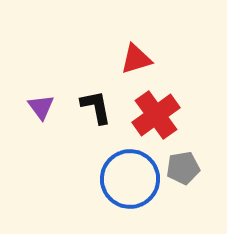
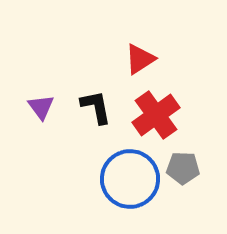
red triangle: moved 4 px right; rotated 16 degrees counterclockwise
gray pentagon: rotated 12 degrees clockwise
